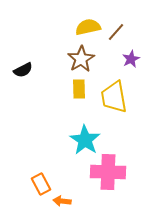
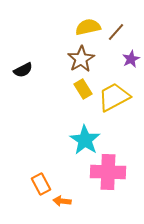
yellow rectangle: moved 4 px right; rotated 30 degrees counterclockwise
yellow trapezoid: rotated 72 degrees clockwise
